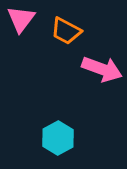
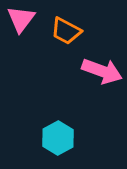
pink arrow: moved 2 px down
